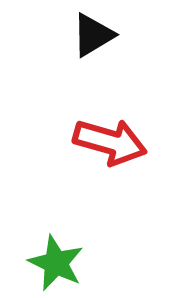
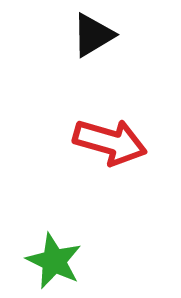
green star: moved 2 px left, 2 px up
